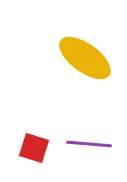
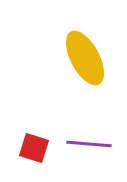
yellow ellipse: rotated 26 degrees clockwise
